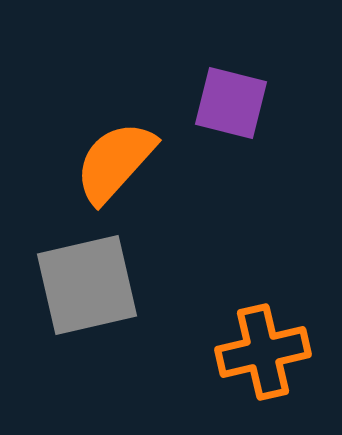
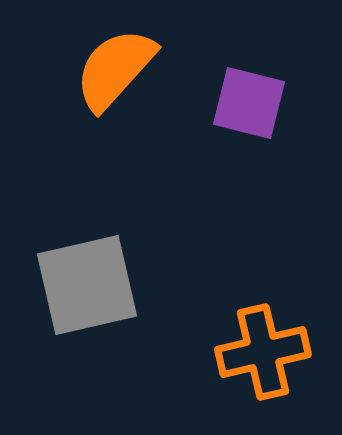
purple square: moved 18 px right
orange semicircle: moved 93 px up
